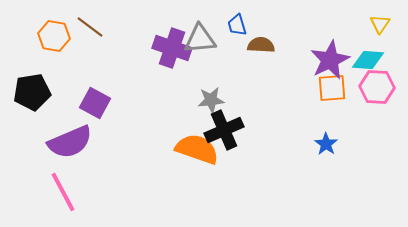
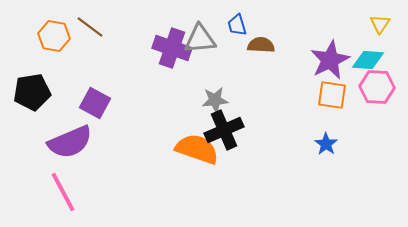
orange square: moved 7 px down; rotated 12 degrees clockwise
gray star: moved 4 px right
